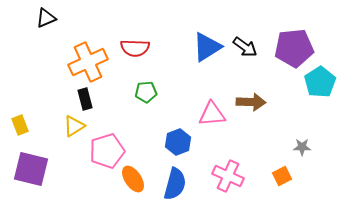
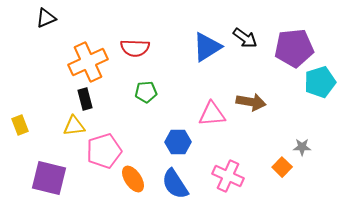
black arrow: moved 9 px up
cyan pentagon: rotated 16 degrees clockwise
brown arrow: rotated 8 degrees clockwise
yellow triangle: rotated 25 degrees clockwise
blue hexagon: rotated 20 degrees clockwise
pink pentagon: moved 3 px left
purple square: moved 18 px right, 9 px down
orange square: moved 9 px up; rotated 18 degrees counterclockwise
blue semicircle: rotated 132 degrees clockwise
